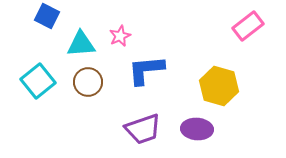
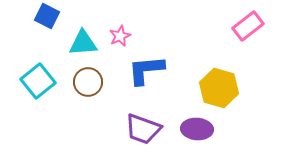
cyan triangle: moved 2 px right, 1 px up
yellow hexagon: moved 2 px down
purple trapezoid: rotated 39 degrees clockwise
